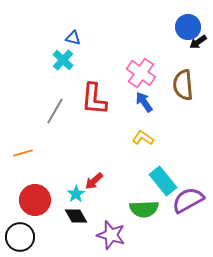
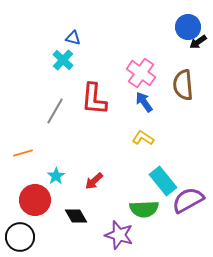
cyan star: moved 20 px left, 18 px up
purple star: moved 8 px right
